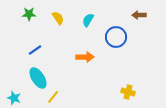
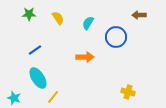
cyan semicircle: moved 3 px down
